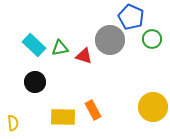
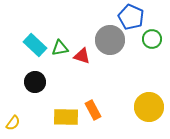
cyan rectangle: moved 1 px right
red triangle: moved 2 px left
yellow circle: moved 4 px left
yellow rectangle: moved 3 px right
yellow semicircle: rotated 42 degrees clockwise
